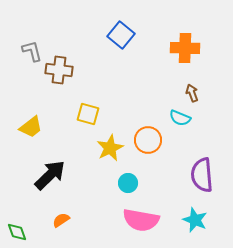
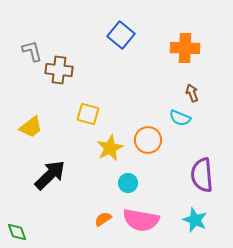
orange semicircle: moved 42 px right, 1 px up
